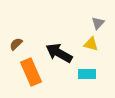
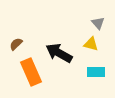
gray triangle: rotated 24 degrees counterclockwise
cyan rectangle: moved 9 px right, 2 px up
